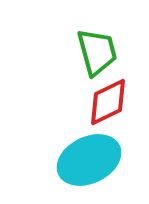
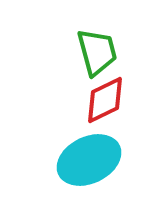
red diamond: moved 3 px left, 2 px up
